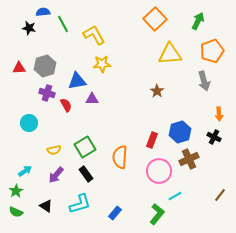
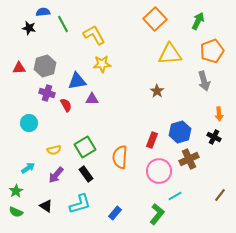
cyan arrow: moved 3 px right, 3 px up
